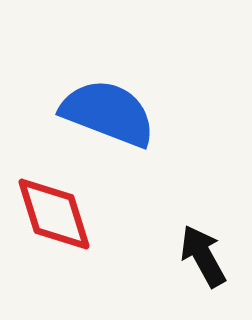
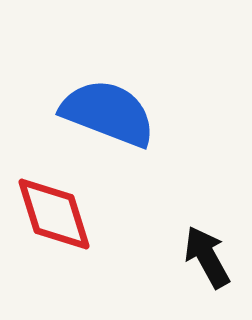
black arrow: moved 4 px right, 1 px down
